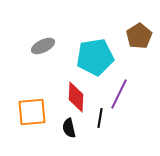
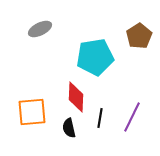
gray ellipse: moved 3 px left, 17 px up
purple line: moved 13 px right, 23 px down
